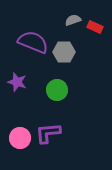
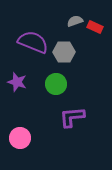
gray semicircle: moved 2 px right, 1 px down
green circle: moved 1 px left, 6 px up
purple L-shape: moved 24 px right, 16 px up
